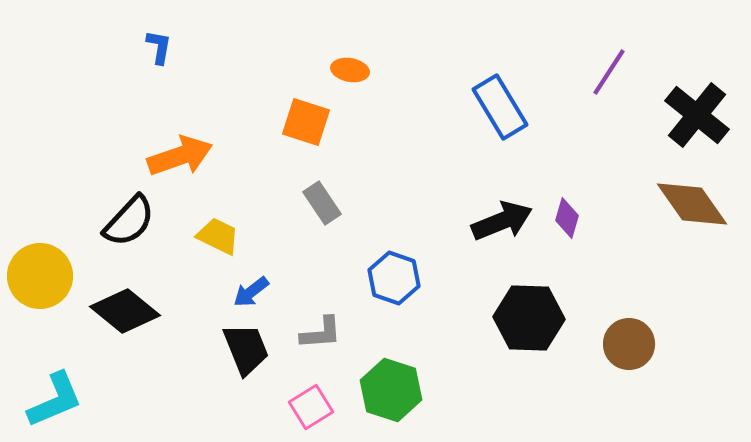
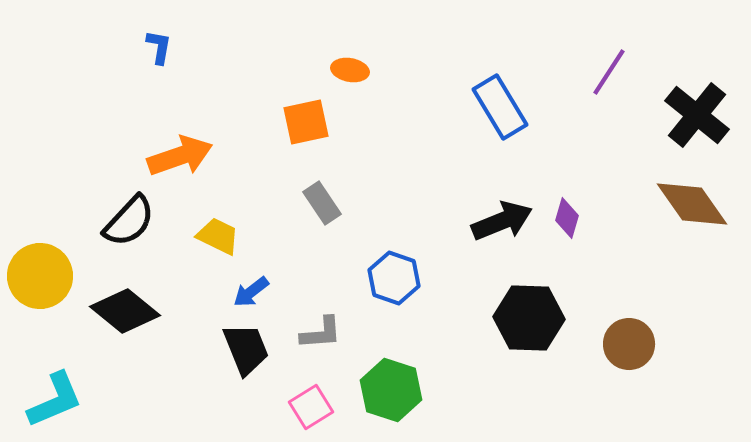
orange square: rotated 30 degrees counterclockwise
